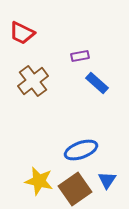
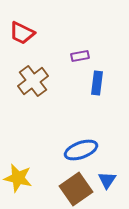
blue rectangle: rotated 55 degrees clockwise
yellow star: moved 21 px left, 3 px up
brown square: moved 1 px right
